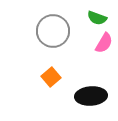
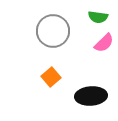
green semicircle: moved 1 px right, 1 px up; rotated 12 degrees counterclockwise
pink semicircle: rotated 15 degrees clockwise
